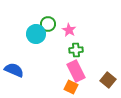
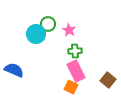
green cross: moved 1 px left, 1 px down
